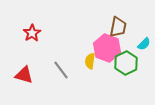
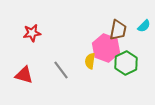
brown trapezoid: moved 3 px down
red star: rotated 24 degrees clockwise
cyan semicircle: moved 18 px up
pink hexagon: moved 1 px left
